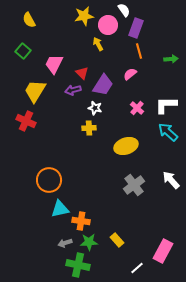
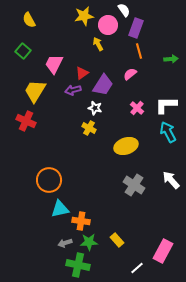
red triangle: rotated 40 degrees clockwise
yellow cross: rotated 32 degrees clockwise
cyan arrow: rotated 20 degrees clockwise
gray cross: rotated 20 degrees counterclockwise
